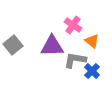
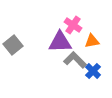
orange triangle: rotated 49 degrees counterclockwise
purple triangle: moved 8 px right, 4 px up
gray L-shape: rotated 35 degrees clockwise
blue cross: moved 1 px right
